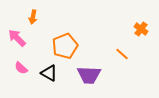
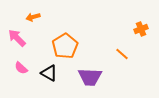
orange arrow: rotated 64 degrees clockwise
orange cross: rotated 32 degrees clockwise
orange pentagon: rotated 10 degrees counterclockwise
purple trapezoid: moved 1 px right, 2 px down
